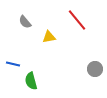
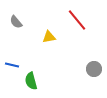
gray semicircle: moved 9 px left
blue line: moved 1 px left, 1 px down
gray circle: moved 1 px left
